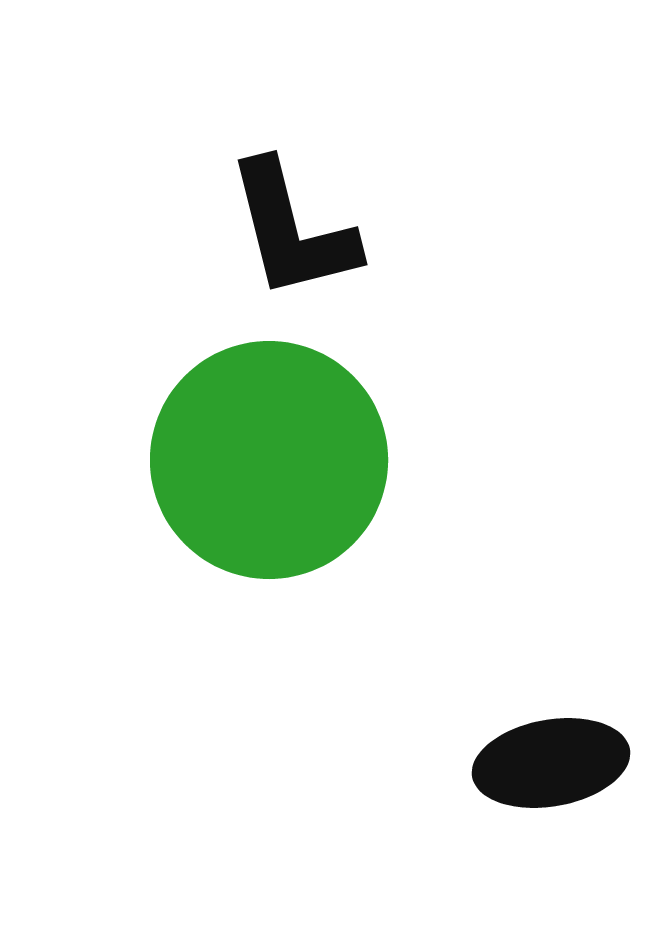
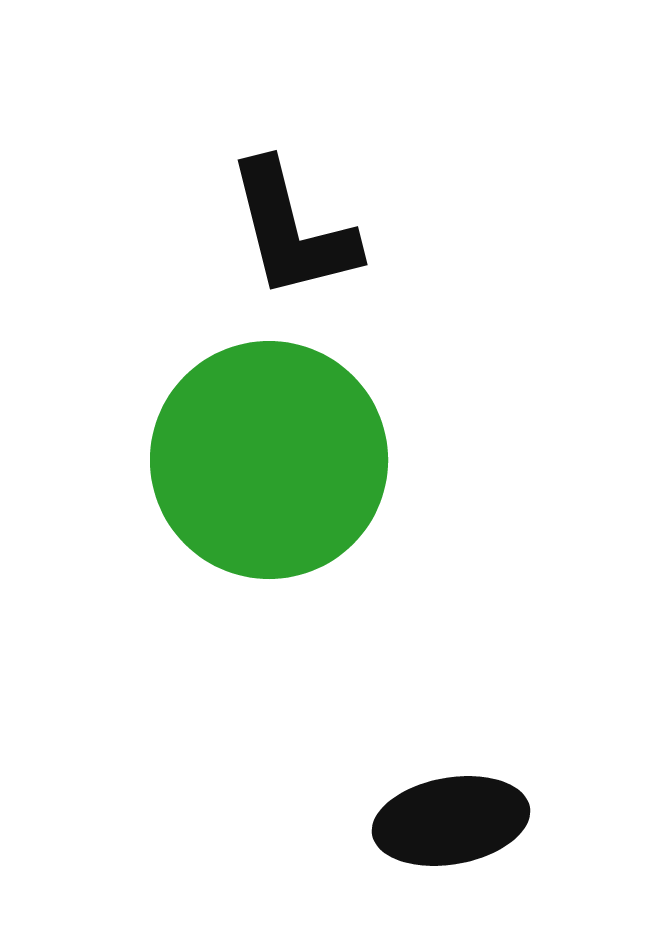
black ellipse: moved 100 px left, 58 px down
